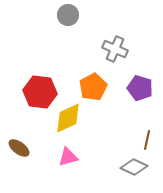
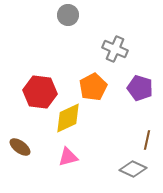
brown ellipse: moved 1 px right, 1 px up
gray diamond: moved 1 px left, 2 px down
